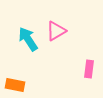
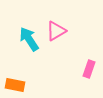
cyan arrow: moved 1 px right
pink rectangle: rotated 12 degrees clockwise
